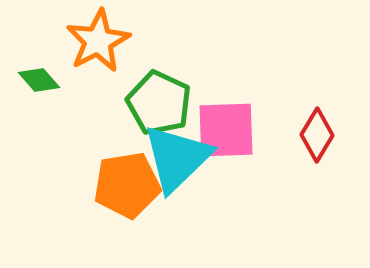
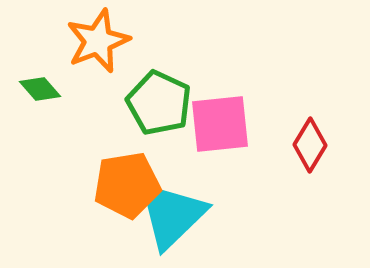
orange star: rotated 6 degrees clockwise
green diamond: moved 1 px right, 9 px down
pink square: moved 6 px left, 6 px up; rotated 4 degrees counterclockwise
red diamond: moved 7 px left, 10 px down
cyan triangle: moved 5 px left, 57 px down
